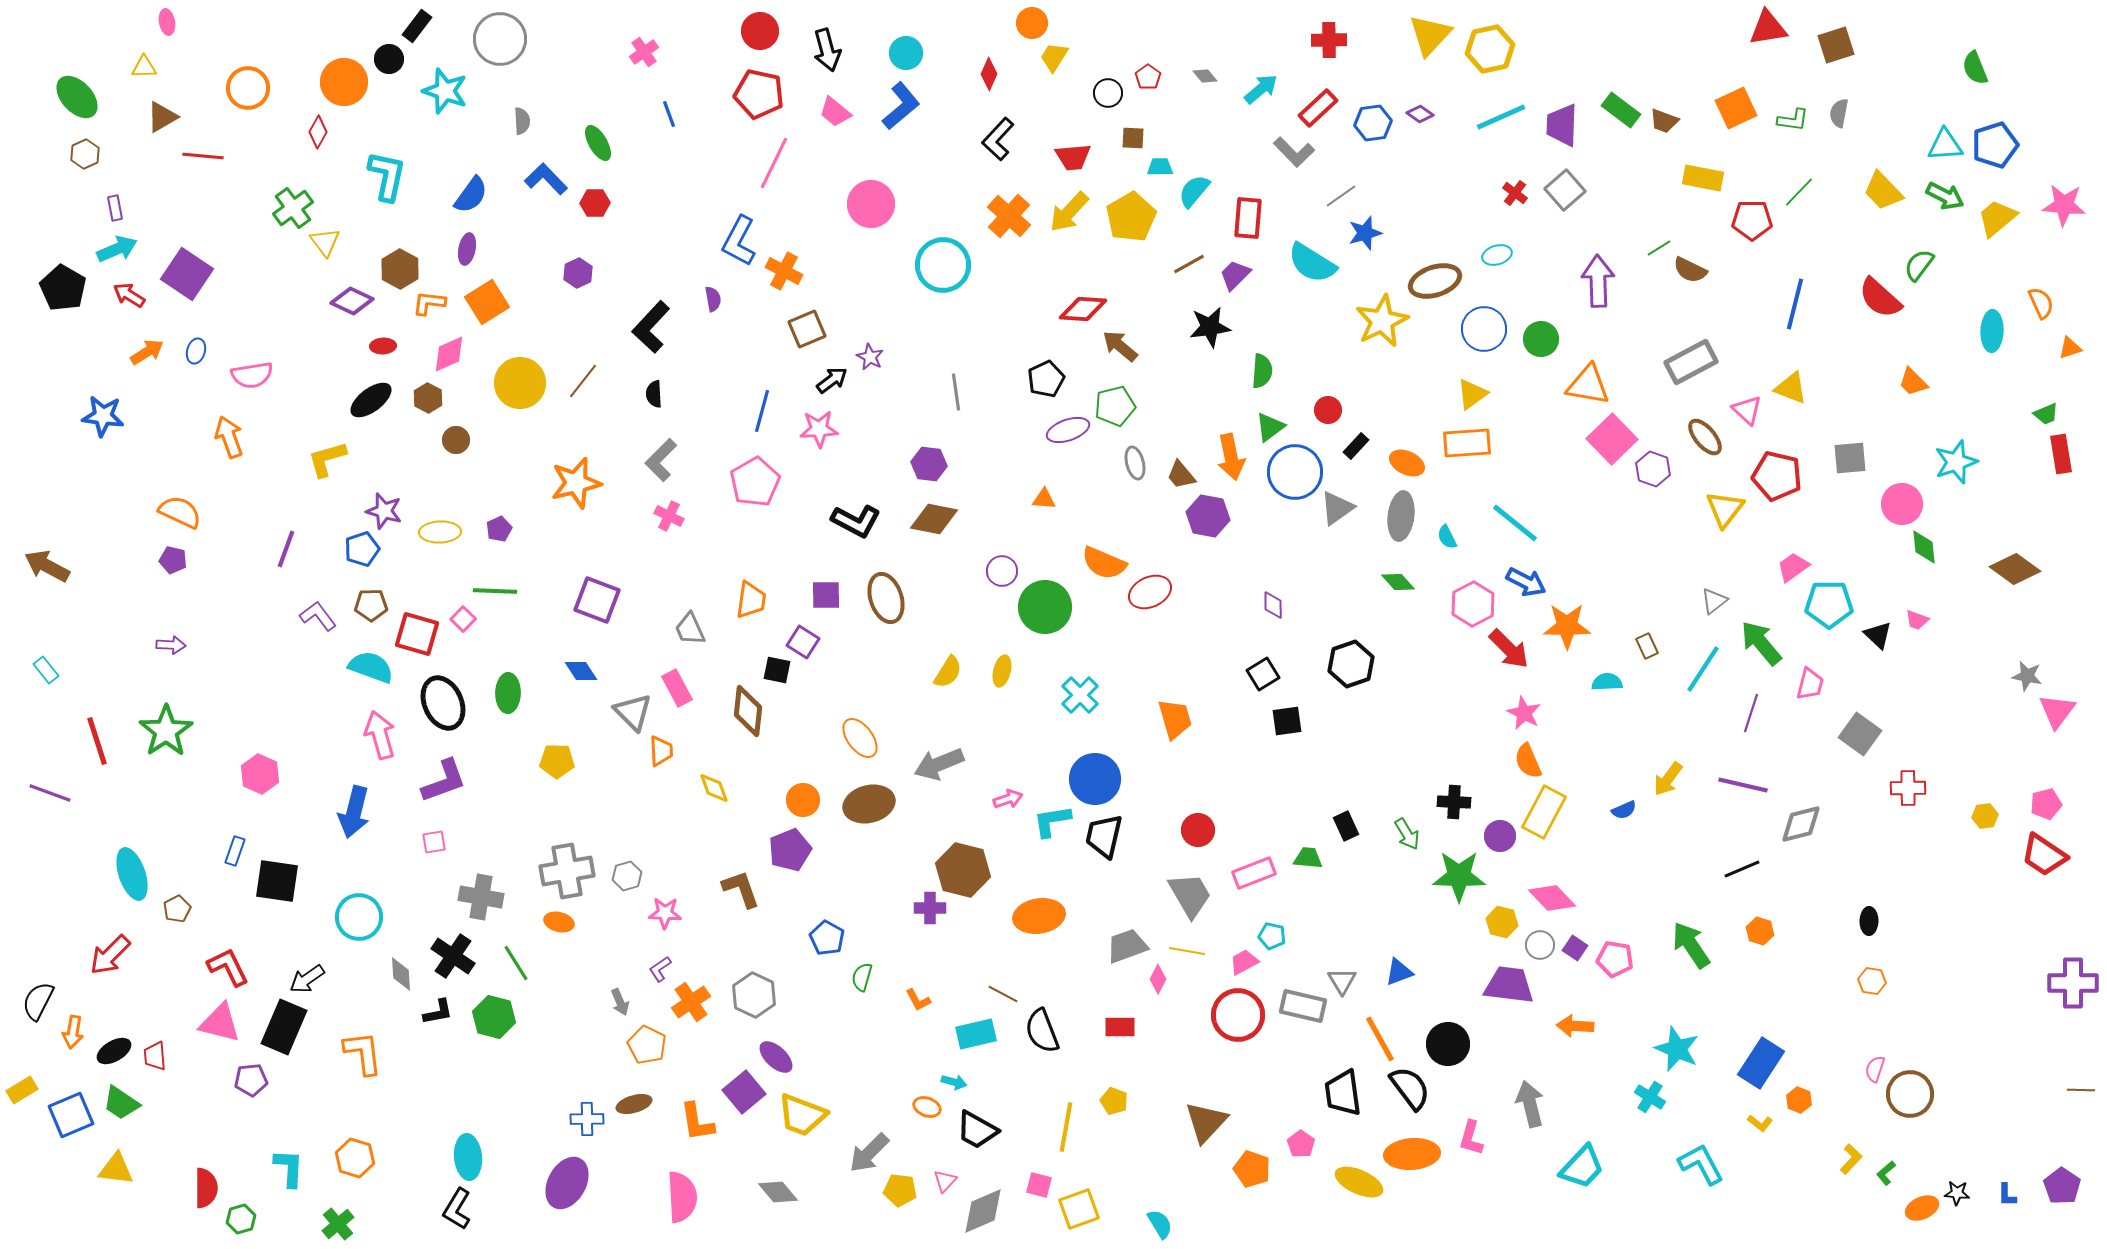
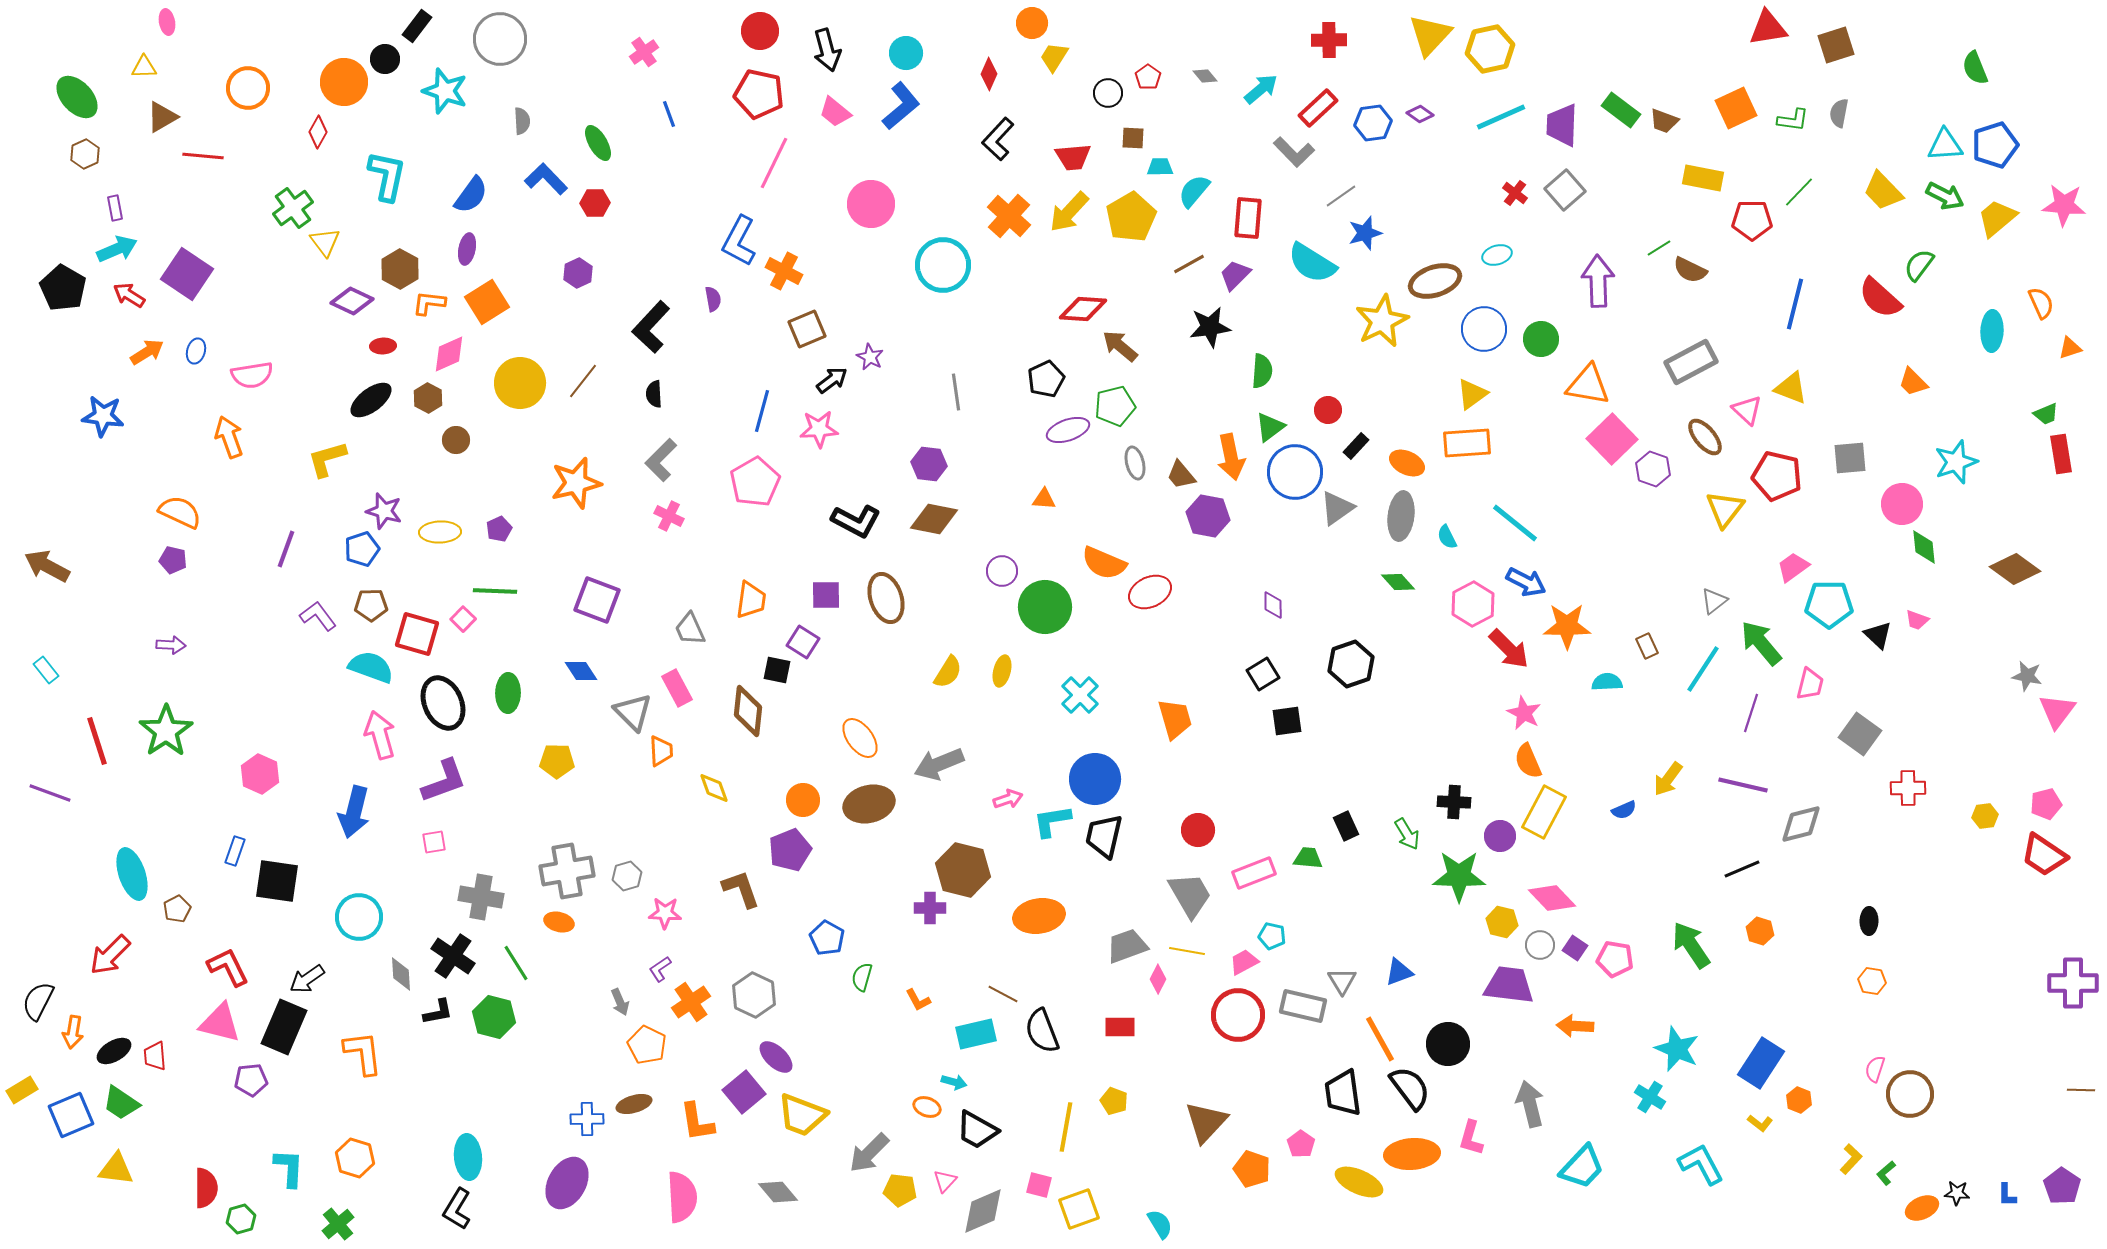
black circle at (389, 59): moved 4 px left
